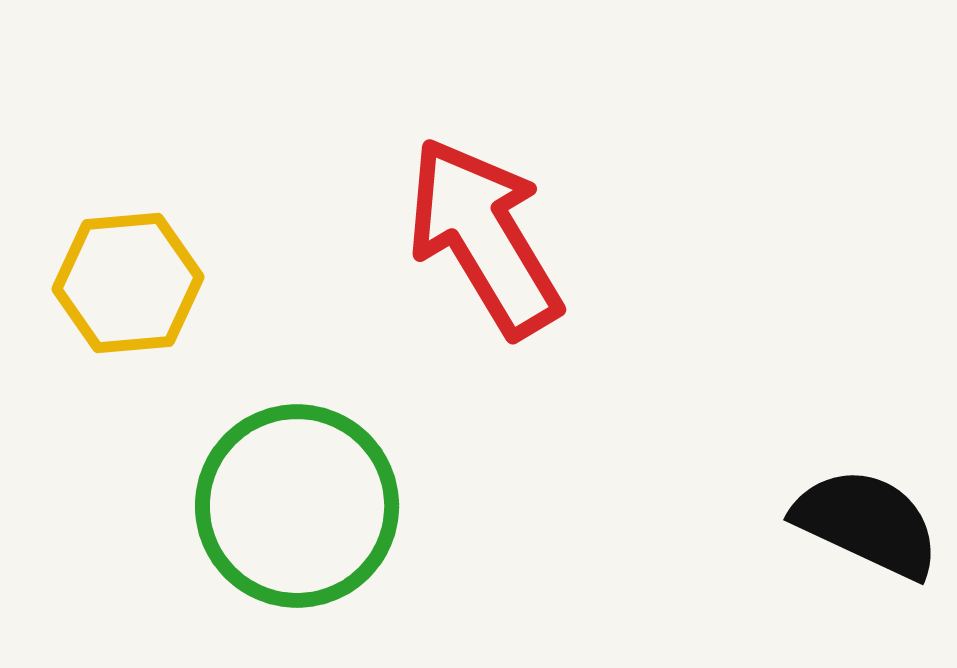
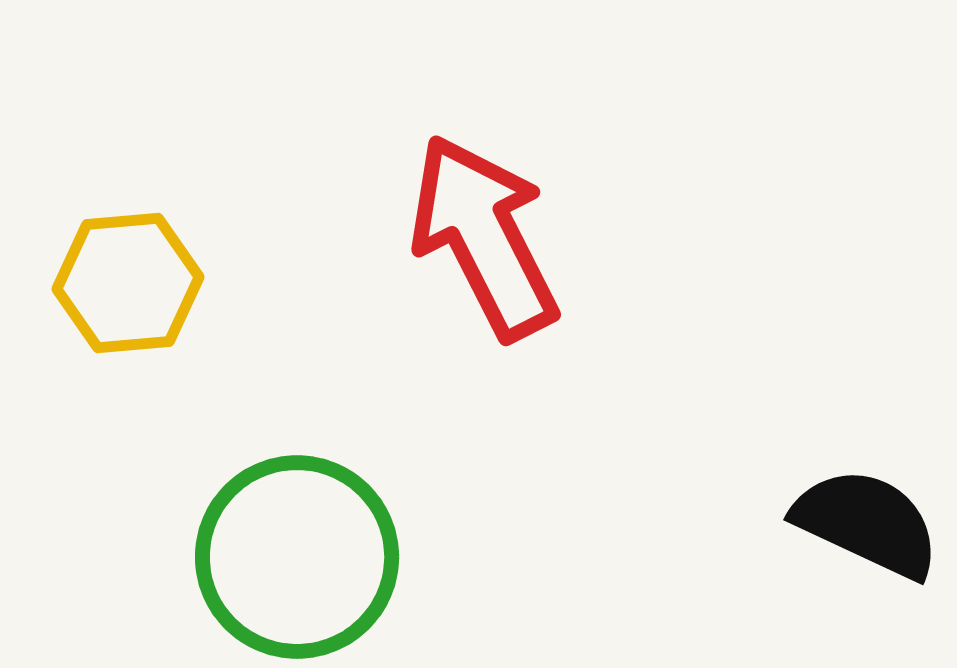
red arrow: rotated 4 degrees clockwise
green circle: moved 51 px down
